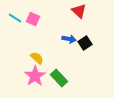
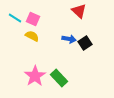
yellow semicircle: moved 5 px left, 22 px up; rotated 16 degrees counterclockwise
